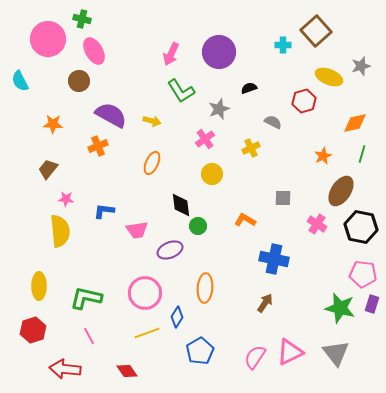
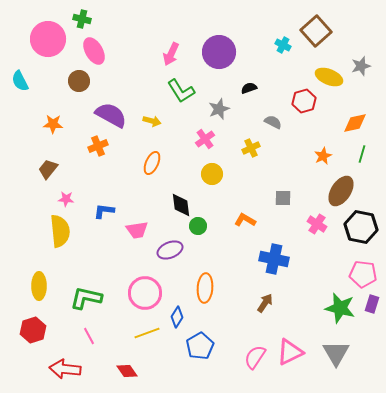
cyan cross at (283, 45): rotated 28 degrees clockwise
blue pentagon at (200, 351): moved 5 px up
gray triangle at (336, 353): rotated 8 degrees clockwise
